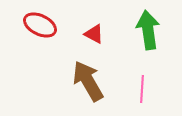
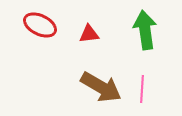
green arrow: moved 3 px left
red triangle: moved 5 px left; rotated 35 degrees counterclockwise
brown arrow: moved 13 px right, 6 px down; rotated 150 degrees clockwise
